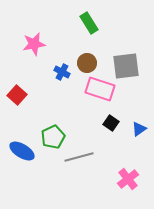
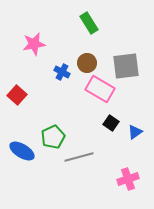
pink rectangle: rotated 12 degrees clockwise
blue triangle: moved 4 px left, 3 px down
pink cross: rotated 20 degrees clockwise
